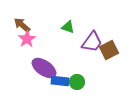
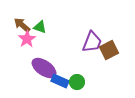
green triangle: moved 28 px left
purple trapezoid: rotated 15 degrees counterclockwise
blue rectangle: rotated 18 degrees clockwise
